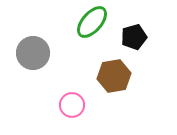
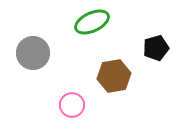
green ellipse: rotated 24 degrees clockwise
black pentagon: moved 22 px right, 11 px down
